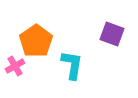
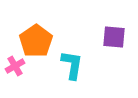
purple square: moved 2 px right, 3 px down; rotated 15 degrees counterclockwise
